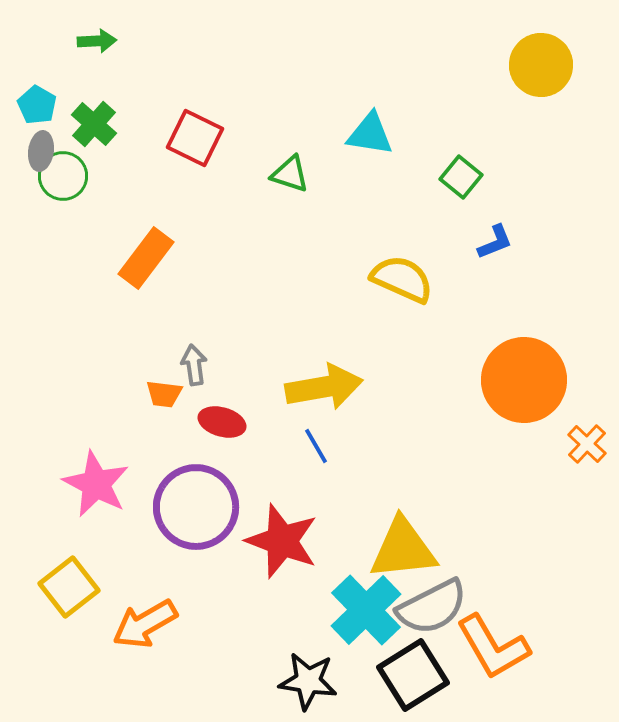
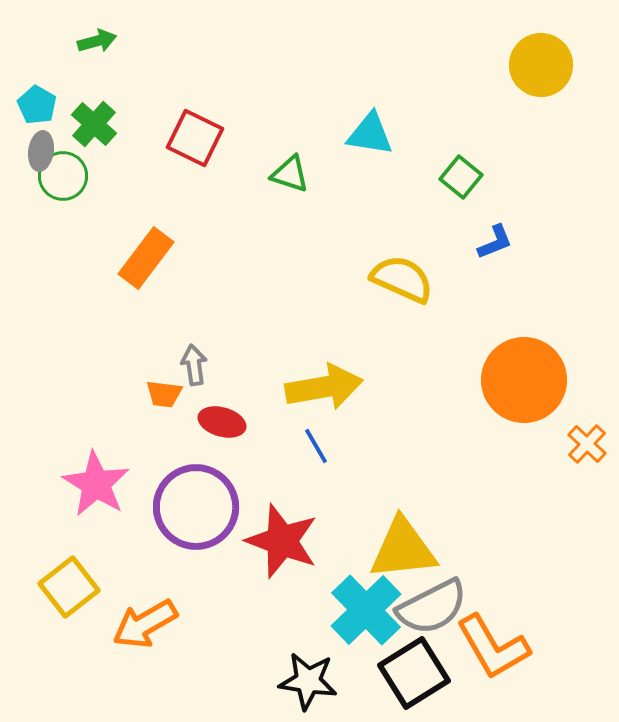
green arrow: rotated 12 degrees counterclockwise
pink star: rotated 4 degrees clockwise
black square: moved 1 px right, 2 px up
